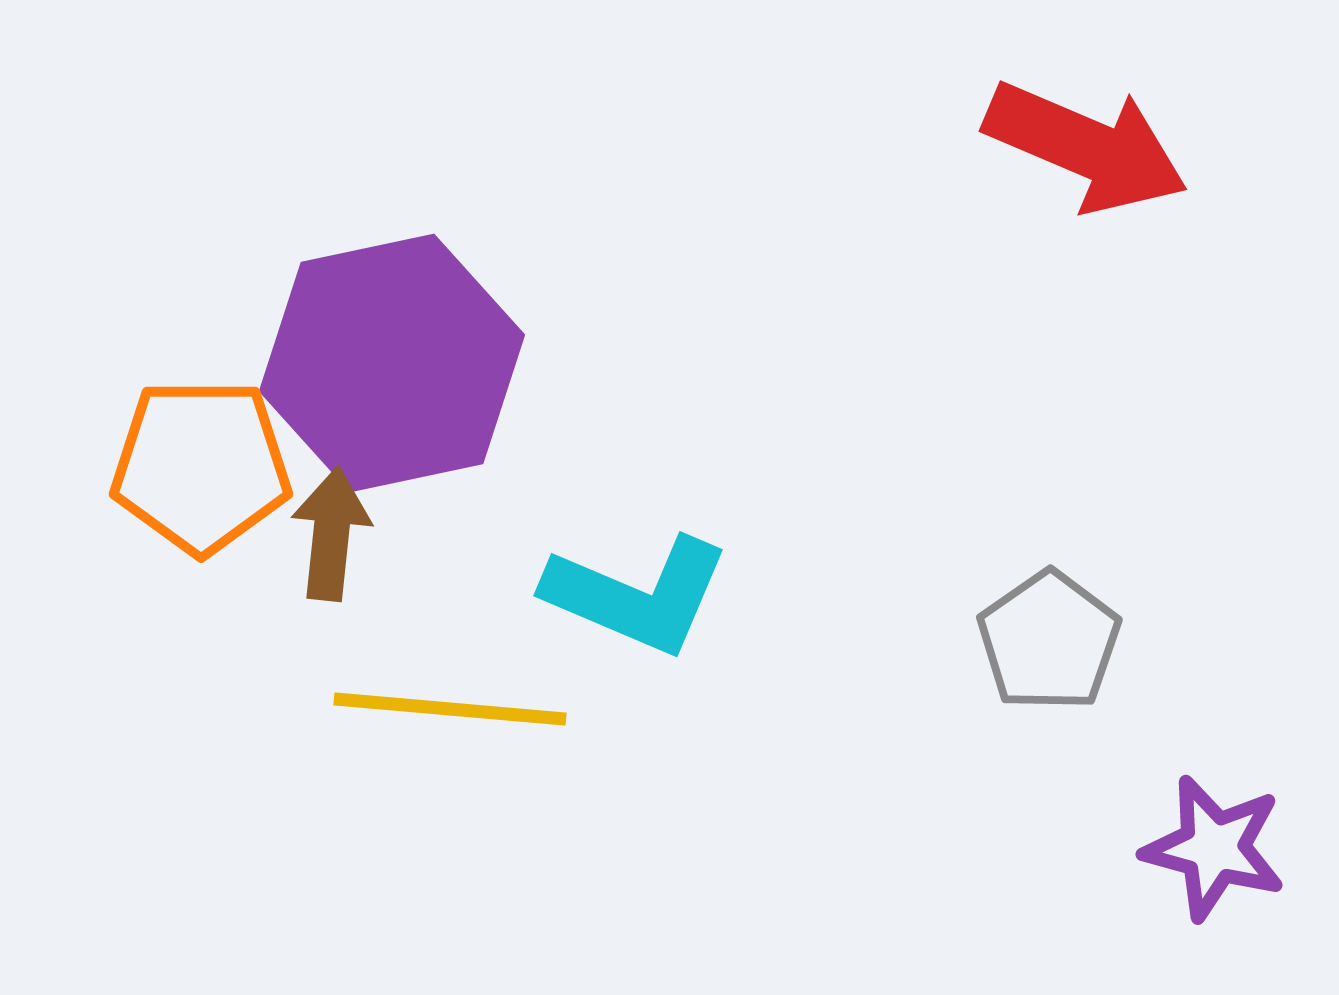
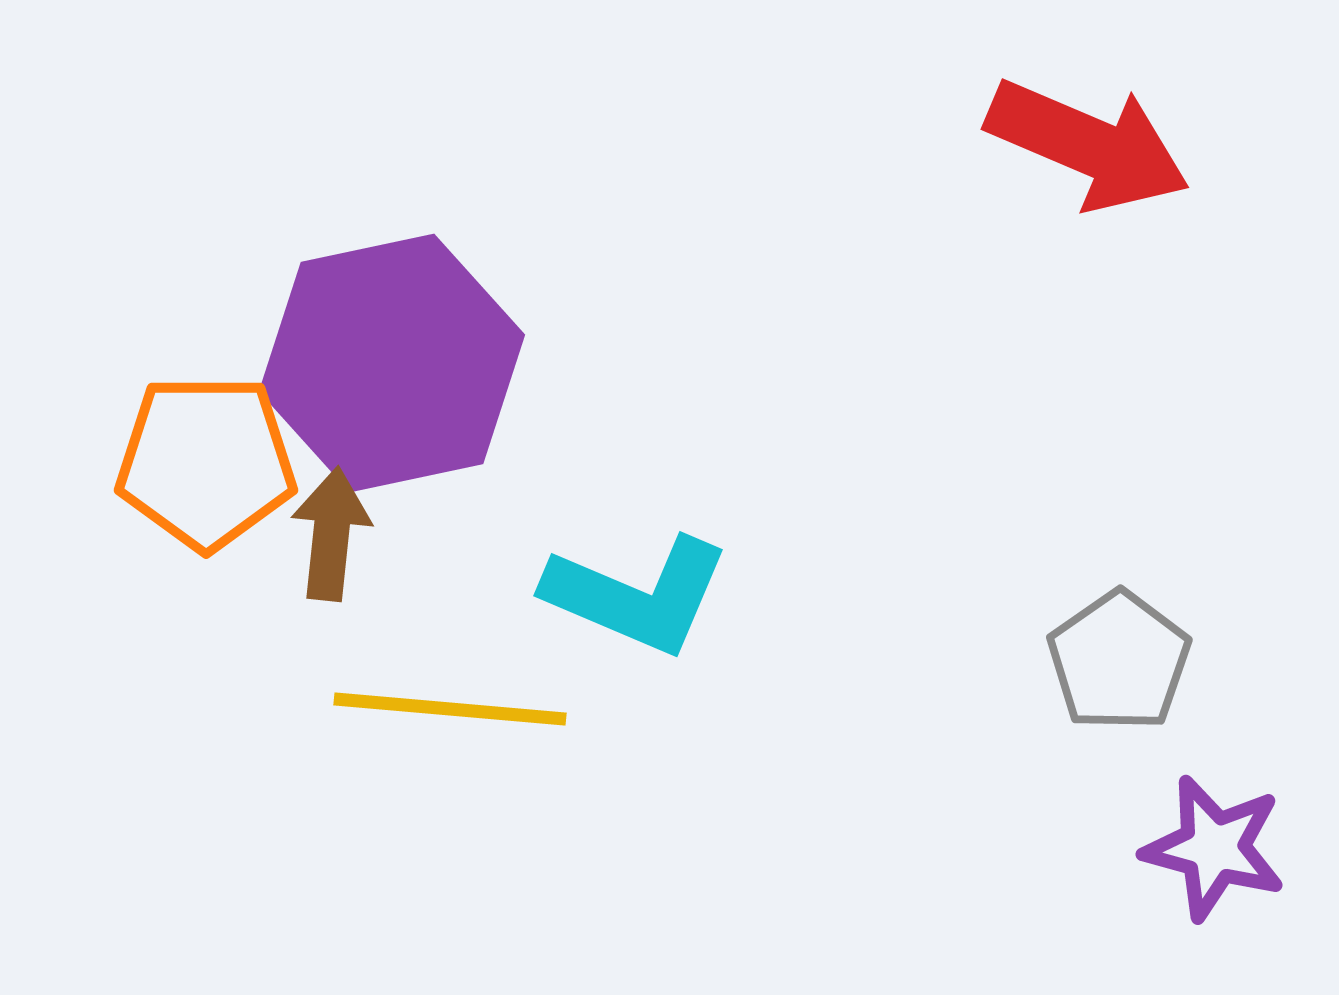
red arrow: moved 2 px right, 2 px up
orange pentagon: moved 5 px right, 4 px up
gray pentagon: moved 70 px right, 20 px down
